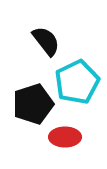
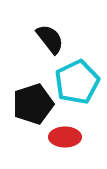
black semicircle: moved 4 px right, 2 px up
